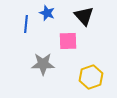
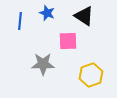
black triangle: rotated 15 degrees counterclockwise
blue line: moved 6 px left, 3 px up
yellow hexagon: moved 2 px up
